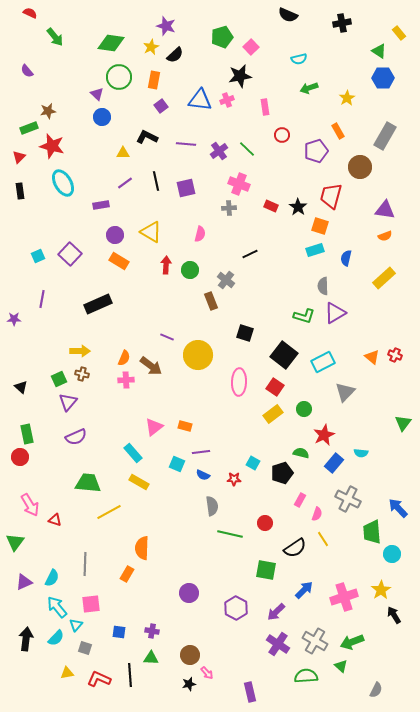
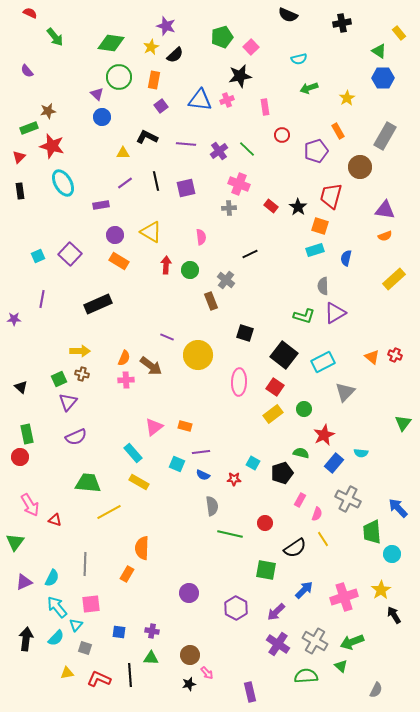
red rectangle at (271, 206): rotated 16 degrees clockwise
pink semicircle at (200, 234): moved 1 px right, 3 px down; rotated 21 degrees counterclockwise
yellow rectangle at (384, 278): moved 10 px right, 1 px down
